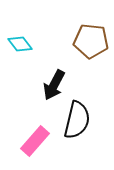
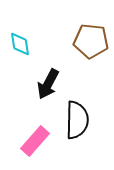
cyan diamond: rotated 30 degrees clockwise
black arrow: moved 6 px left, 1 px up
black semicircle: rotated 12 degrees counterclockwise
